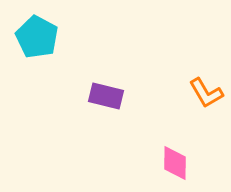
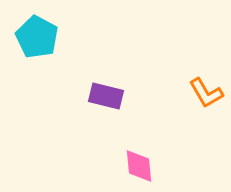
pink diamond: moved 36 px left, 3 px down; rotated 6 degrees counterclockwise
